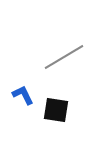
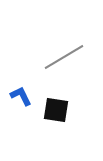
blue L-shape: moved 2 px left, 1 px down
